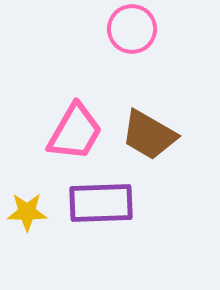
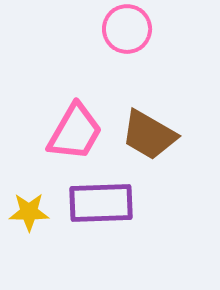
pink circle: moved 5 px left
yellow star: moved 2 px right
